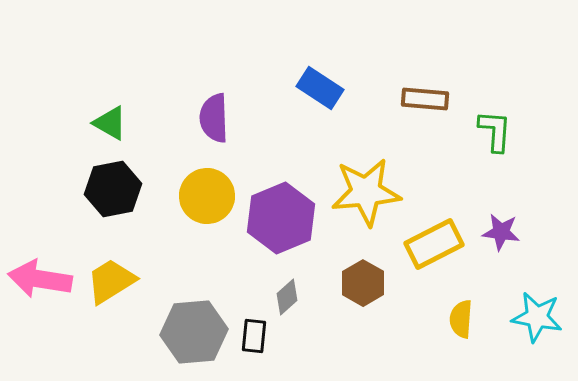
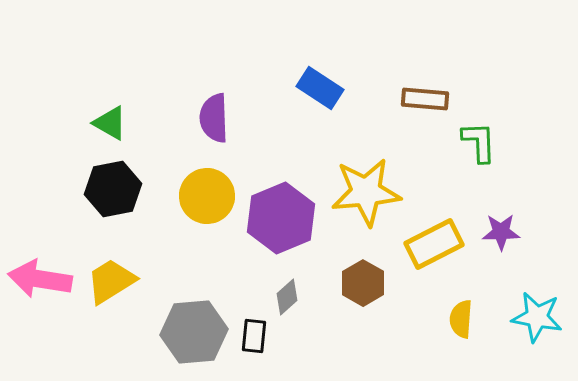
green L-shape: moved 16 px left, 11 px down; rotated 6 degrees counterclockwise
purple star: rotated 9 degrees counterclockwise
